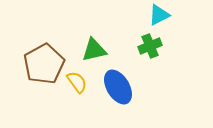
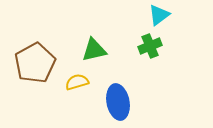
cyan triangle: rotated 10 degrees counterclockwise
brown pentagon: moved 9 px left, 1 px up
yellow semicircle: rotated 70 degrees counterclockwise
blue ellipse: moved 15 px down; rotated 20 degrees clockwise
